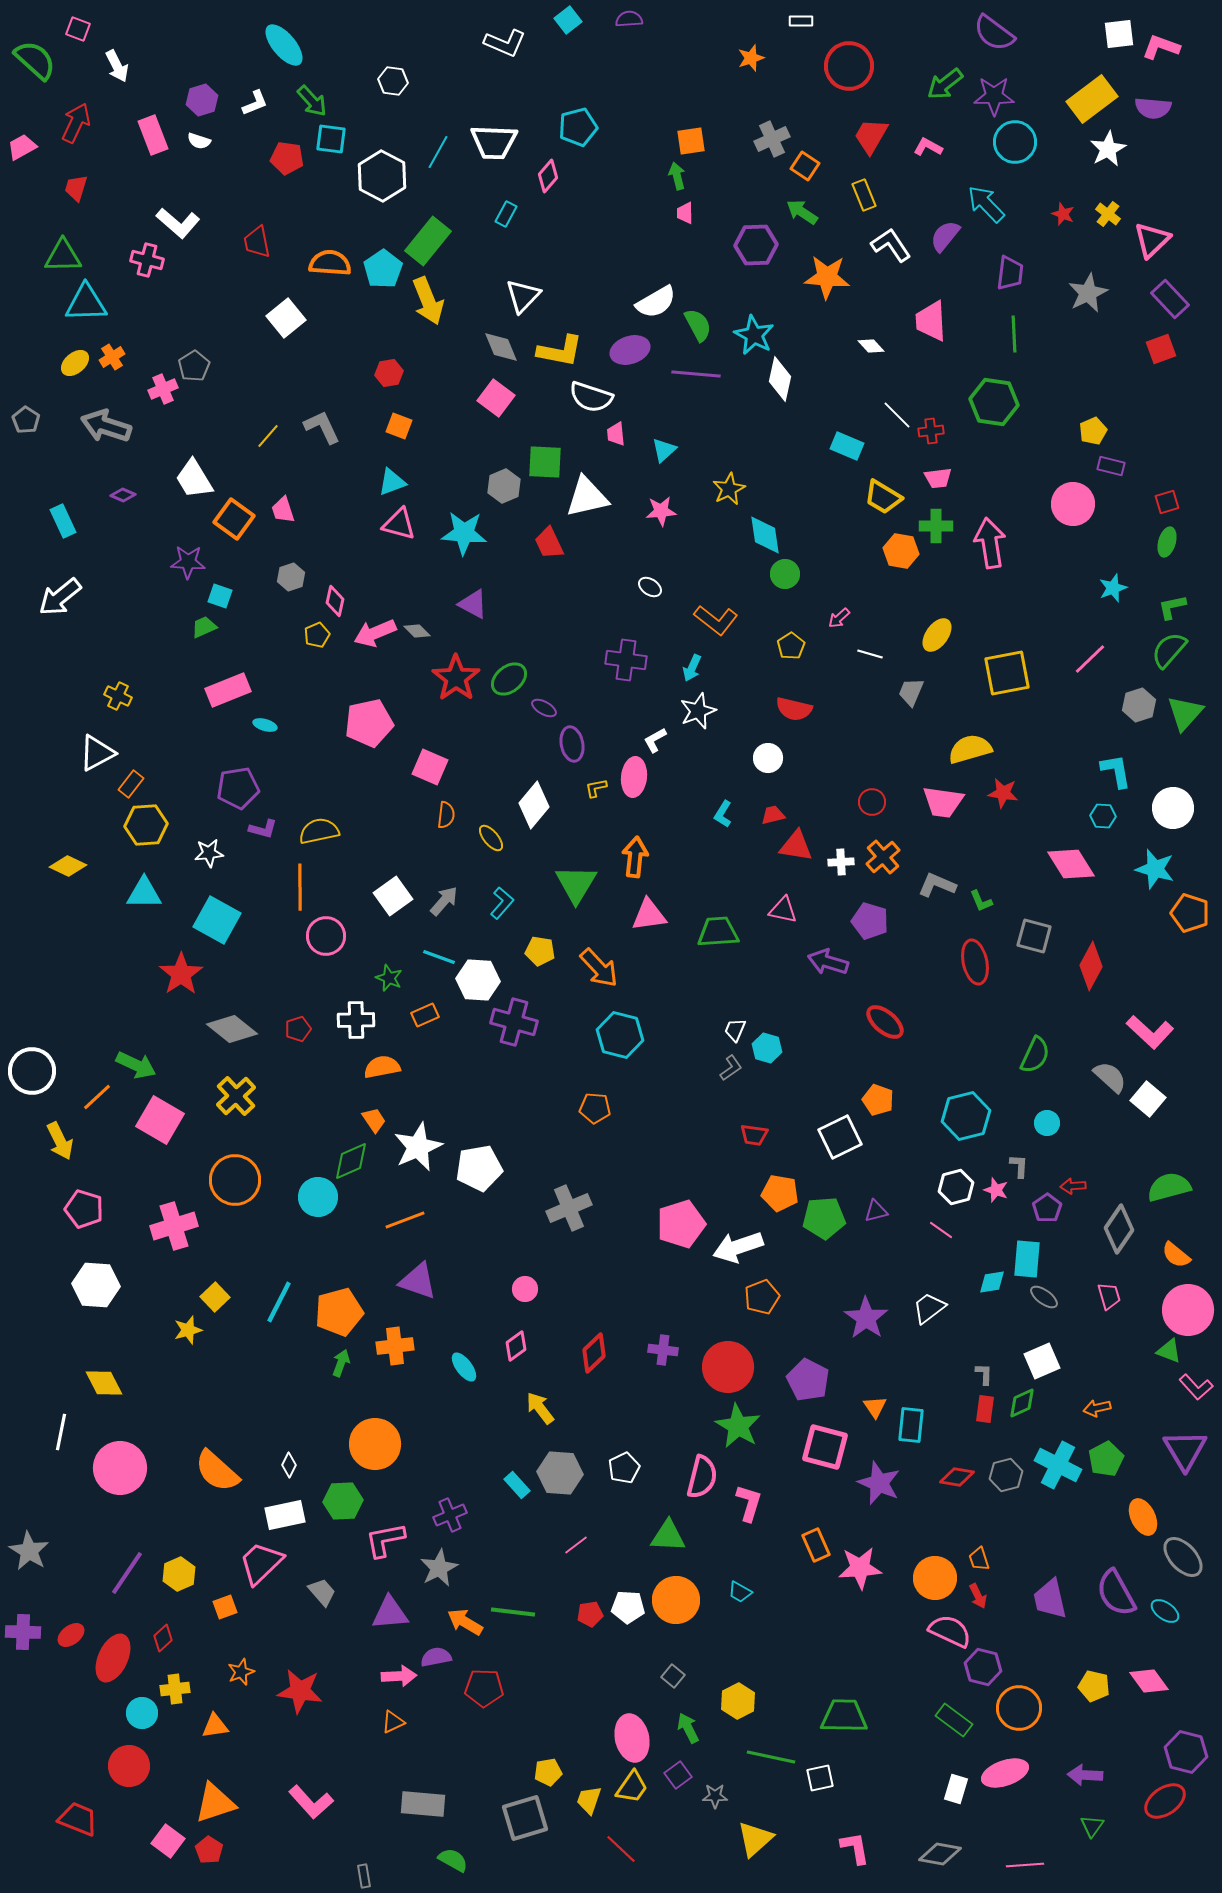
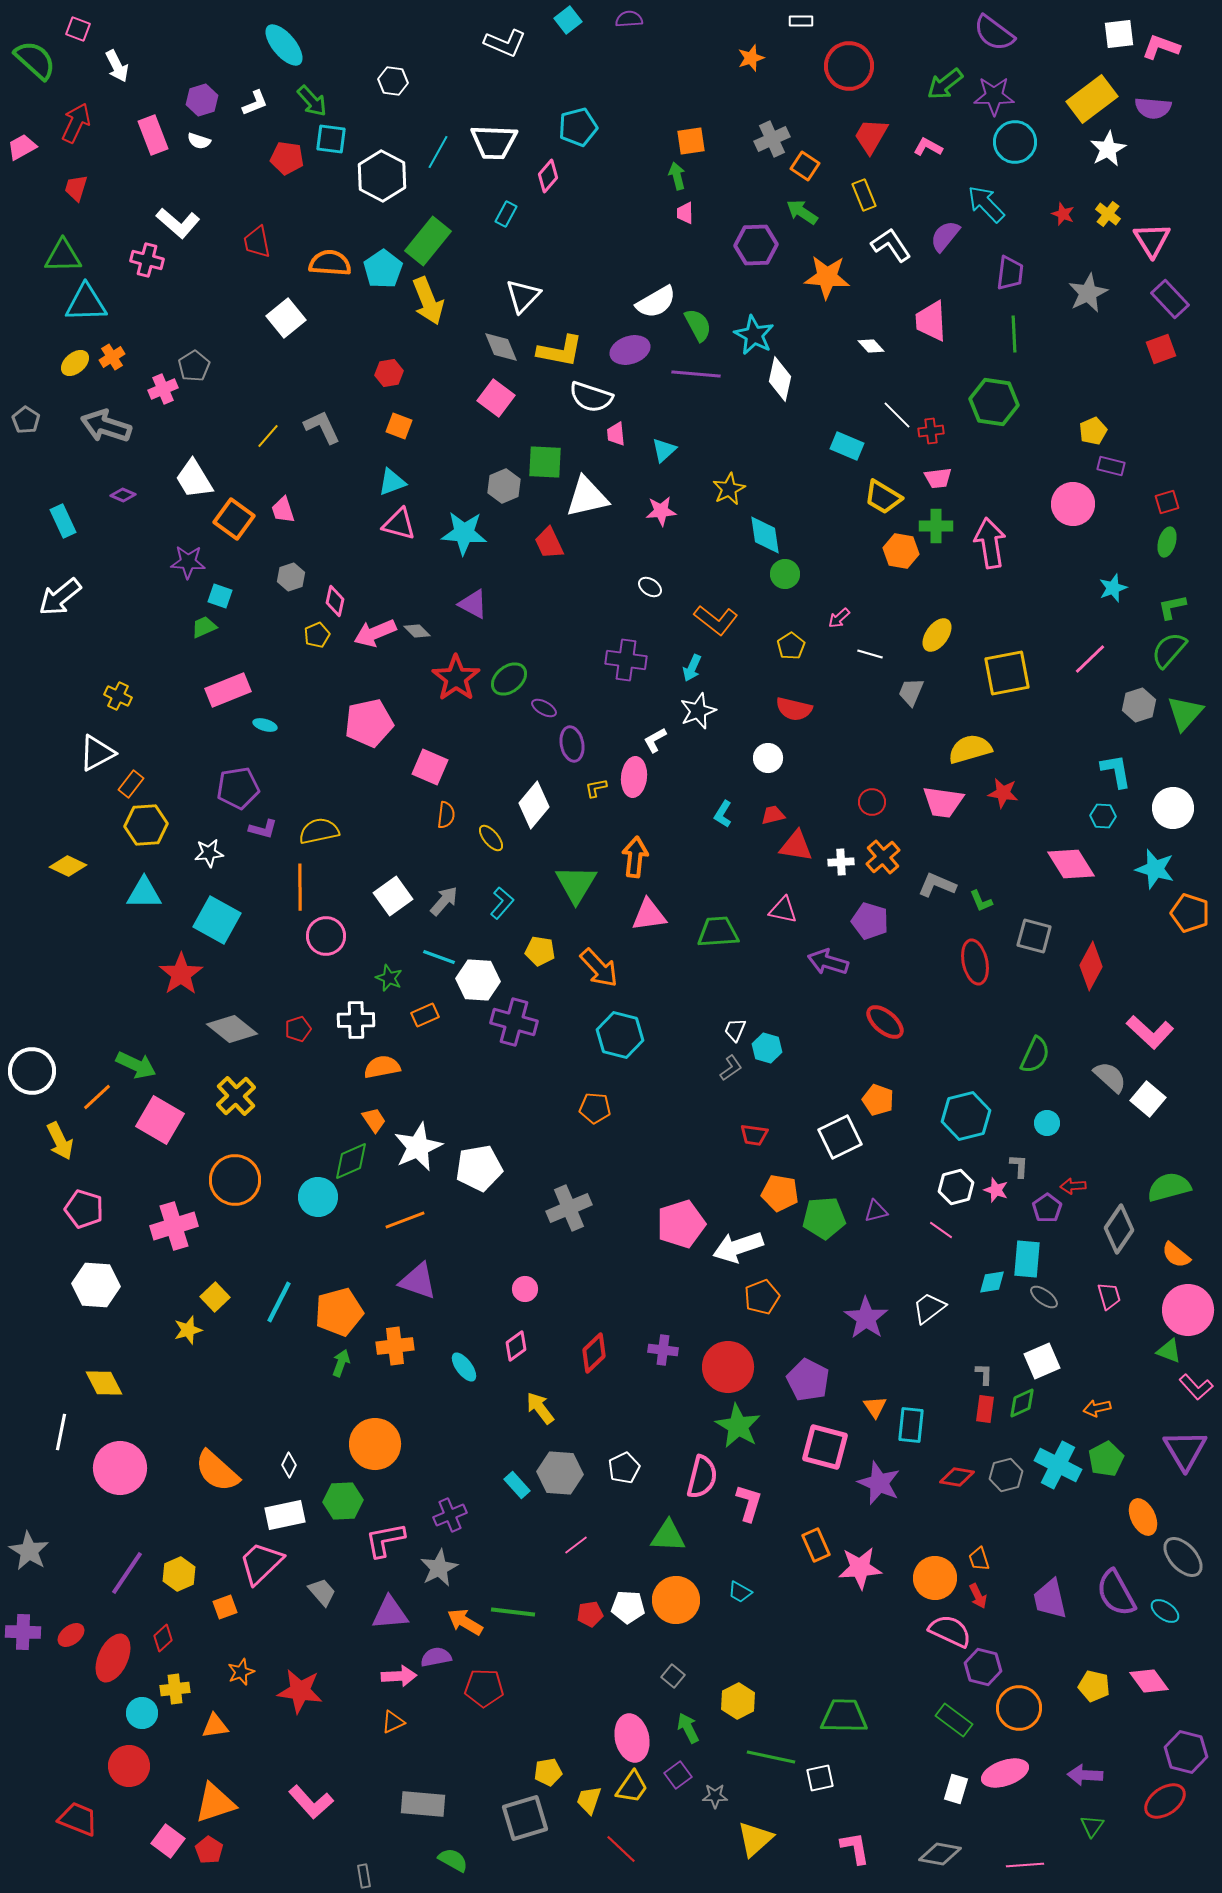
pink triangle at (1152, 240): rotated 18 degrees counterclockwise
